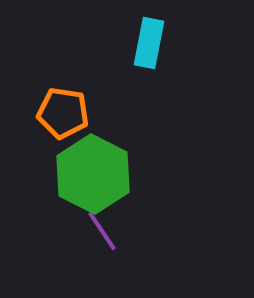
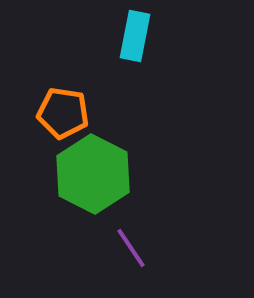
cyan rectangle: moved 14 px left, 7 px up
purple line: moved 29 px right, 17 px down
